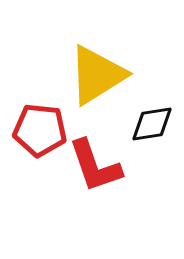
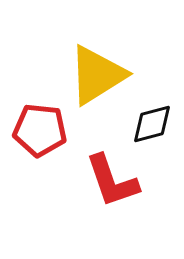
black diamond: rotated 6 degrees counterclockwise
red L-shape: moved 17 px right, 15 px down
